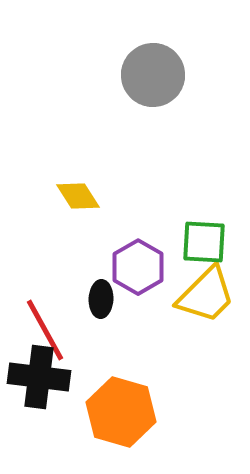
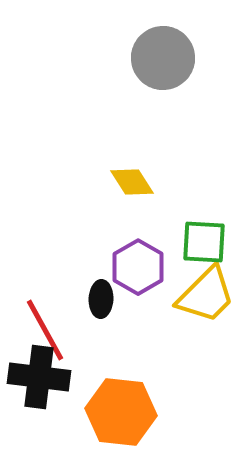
gray circle: moved 10 px right, 17 px up
yellow diamond: moved 54 px right, 14 px up
orange hexagon: rotated 10 degrees counterclockwise
